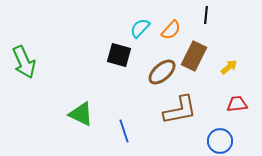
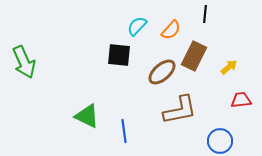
black line: moved 1 px left, 1 px up
cyan semicircle: moved 3 px left, 2 px up
black square: rotated 10 degrees counterclockwise
red trapezoid: moved 4 px right, 4 px up
green triangle: moved 6 px right, 2 px down
blue line: rotated 10 degrees clockwise
